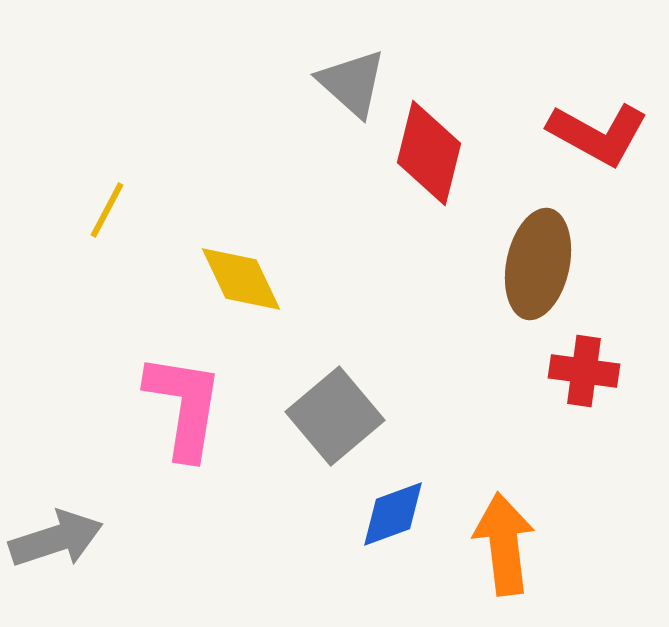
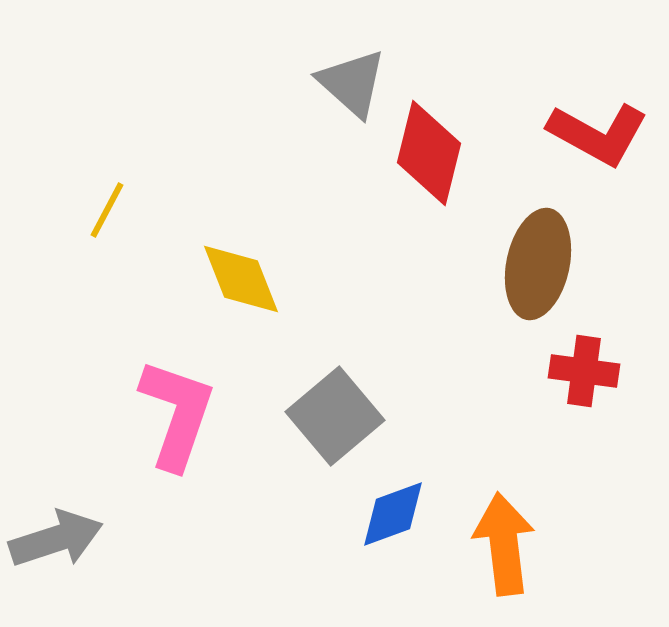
yellow diamond: rotated 4 degrees clockwise
pink L-shape: moved 7 px left, 8 px down; rotated 10 degrees clockwise
